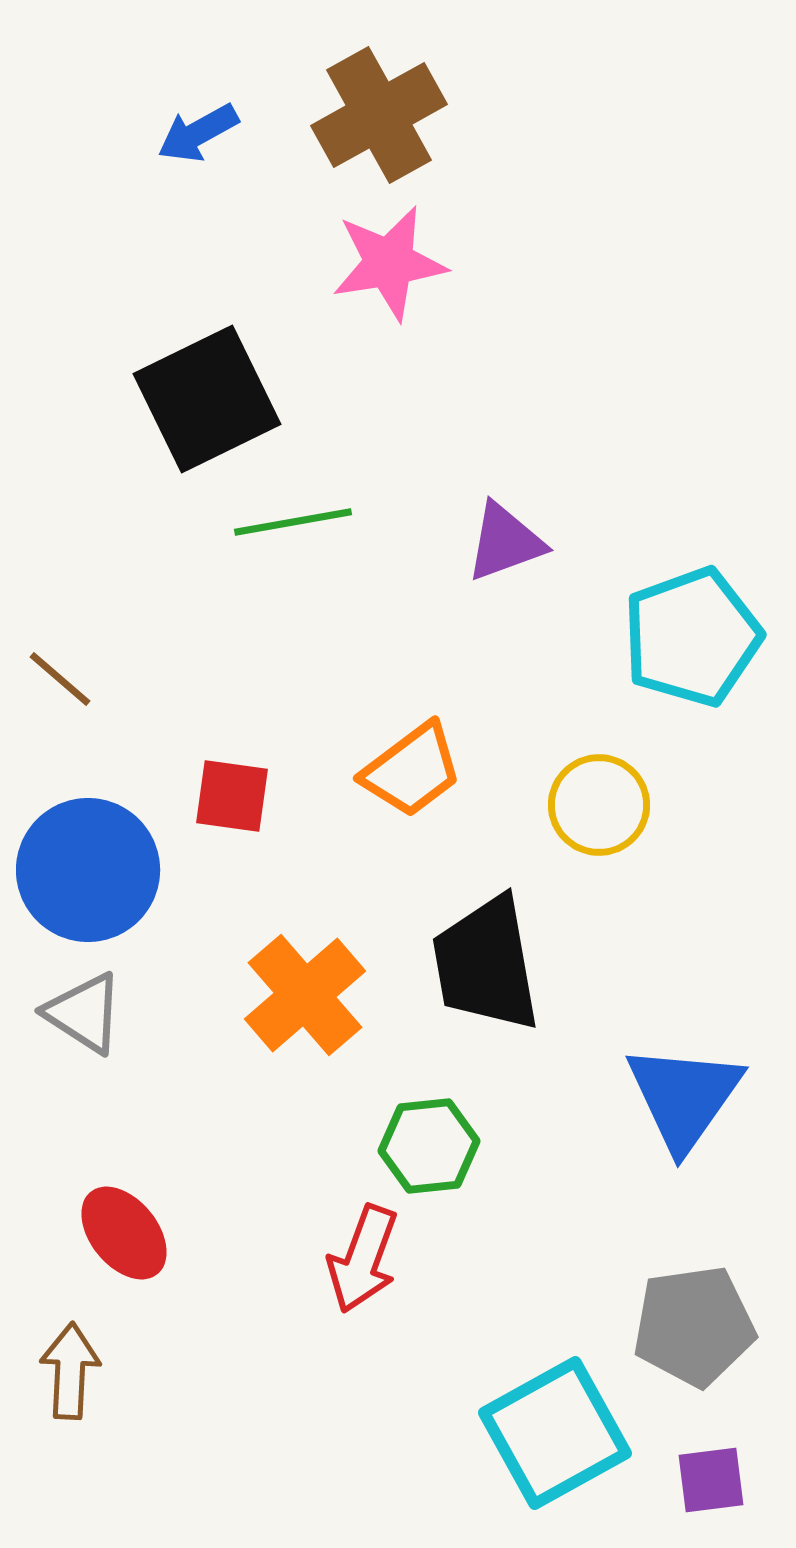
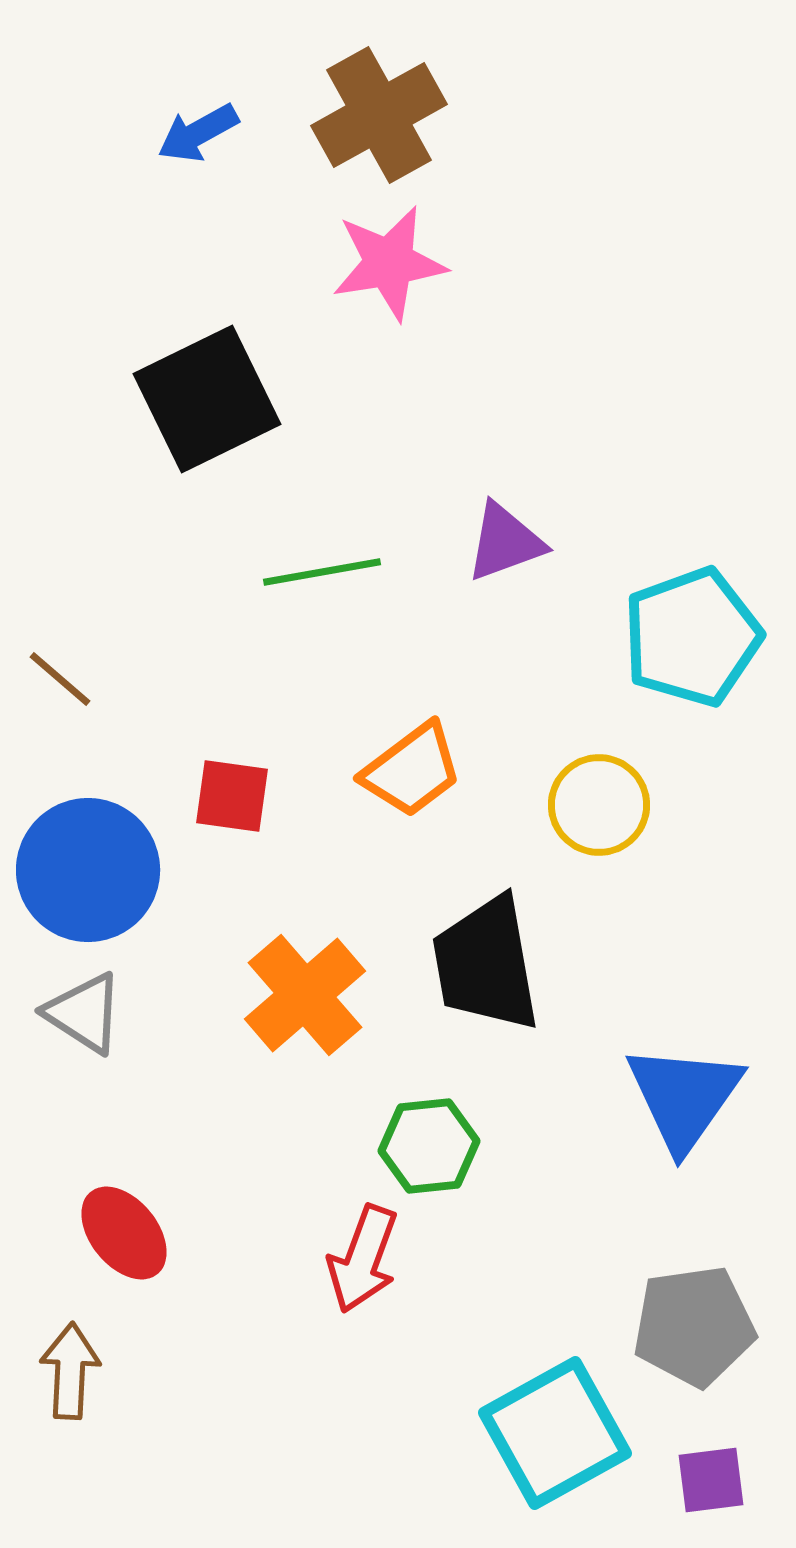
green line: moved 29 px right, 50 px down
